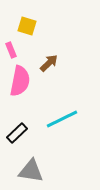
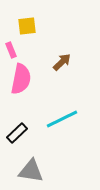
yellow square: rotated 24 degrees counterclockwise
brown arrow: moved 13 px right, 1 px up
pink semicircle: moved 1 px right, 2 px up
